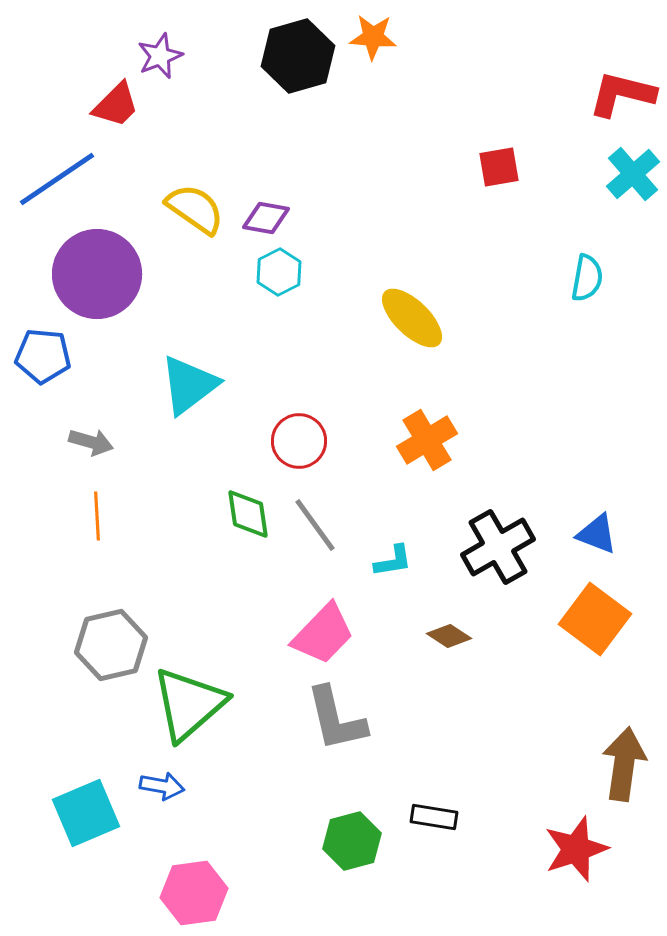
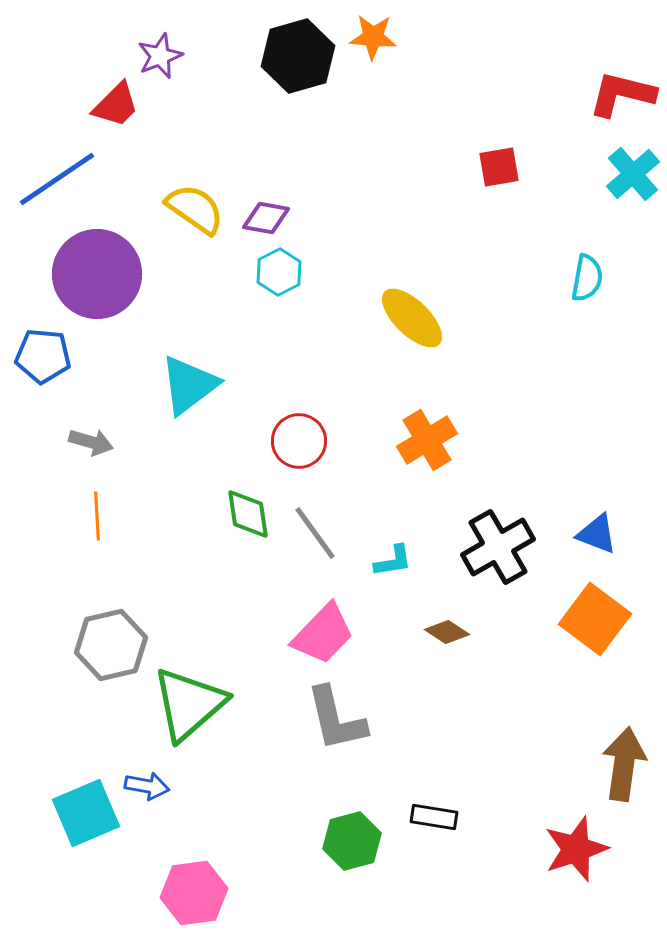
gray line: moved 8 px down
brown diamond: moved 2 px left, 4 px up
blue arrow: moved 15 px left
